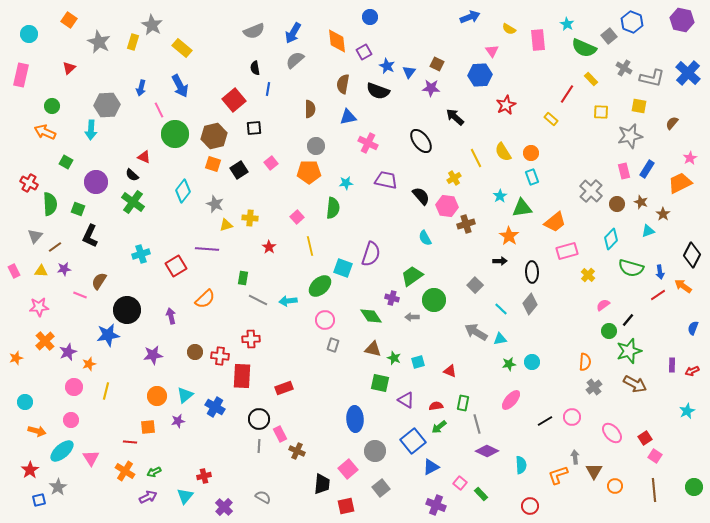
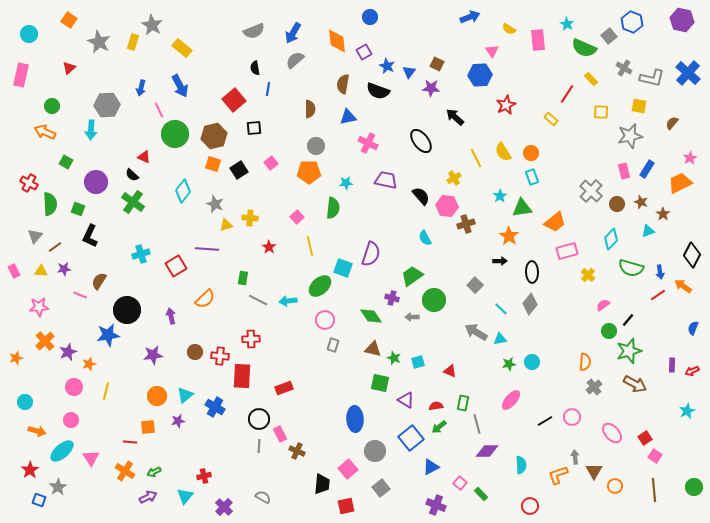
blue square at (413, 441): moved 2 px left, 3 px up
purple diamond at (487, 451): rotated 25 degrees counterclockwise
blue square at (39, 500): rotated 32 degrees clockwise
